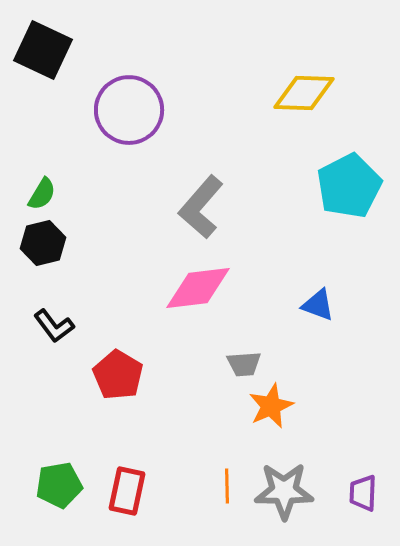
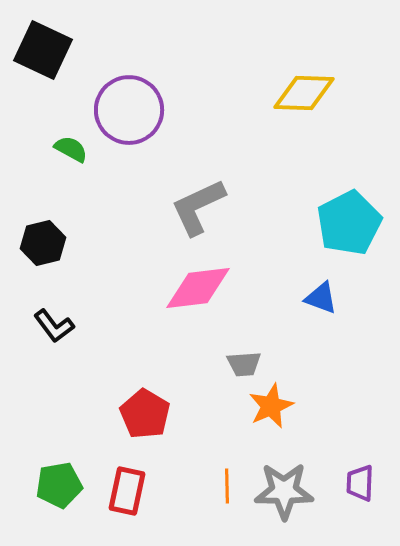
cyan pentagon: moved 37 px down
green semicircle: moved 29 px right, 45 px up; rotated 92 degrees counterclockwise
gray L-shape: moved 3 px left; rotated 24 degrees clockwise
blue triangle: moved 3 px right, 7 px up
red pentagon: moved 27 px right, 39 px down
purple trapezoid: moved 3 px left, 10 px up
